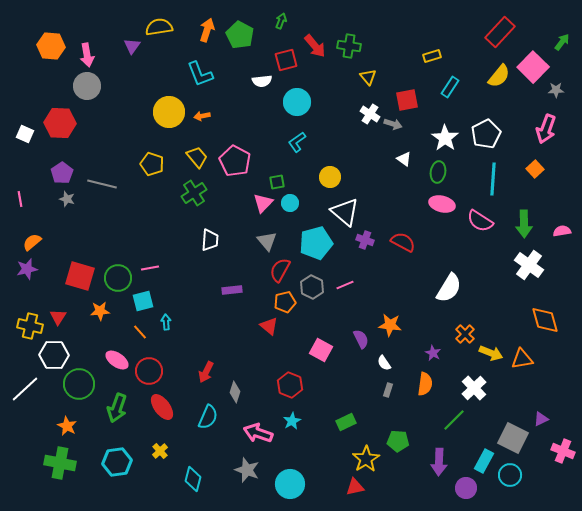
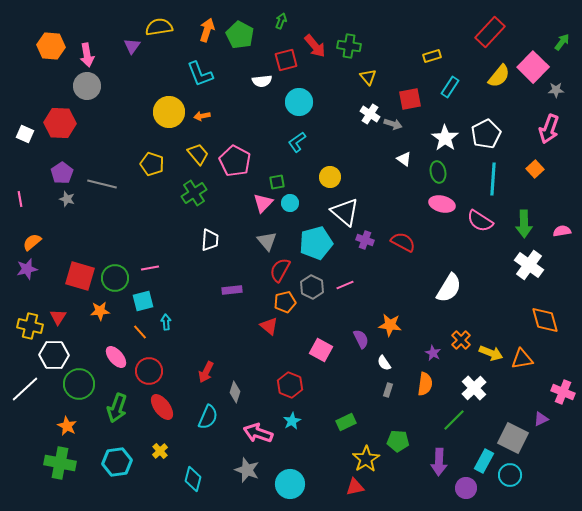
red rectangle at (500, 32): moved 10 px left
red square at (407, 100): moved 3 px right, 1 px up
cyan circle at (297, 102): moved 2 px right
pink arrow at (546, 129): moved 3 px right
yellow trapezoid at (197, 157): moved 1 px right, 3 px up
green ellipse at (438, 172): rotated 20 degrees counterclockwise
green circle at (118, 278): moved 3 px left
orange cross at (465, 334): moved 4 px left, 6 px down
pink ellipse at (117, 360): moved 1 px left, 3 px up; rotated 15 degrees clockwise
pink cross at (563, 451): moved 59 px up
